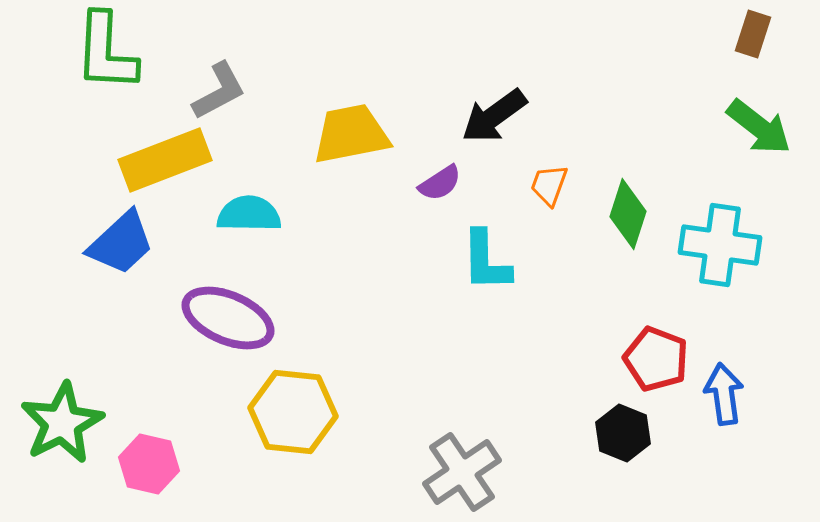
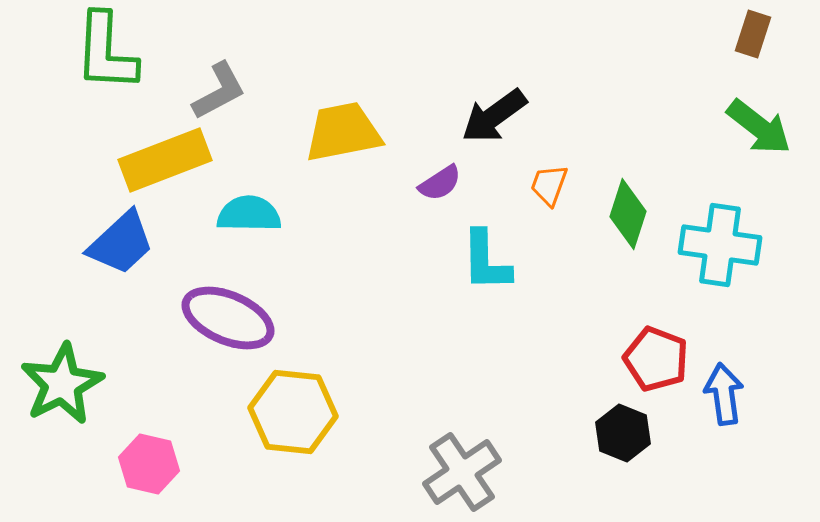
yellow trapezoid: moved 8 px left, 2 px up
green star: moved 39 px up
